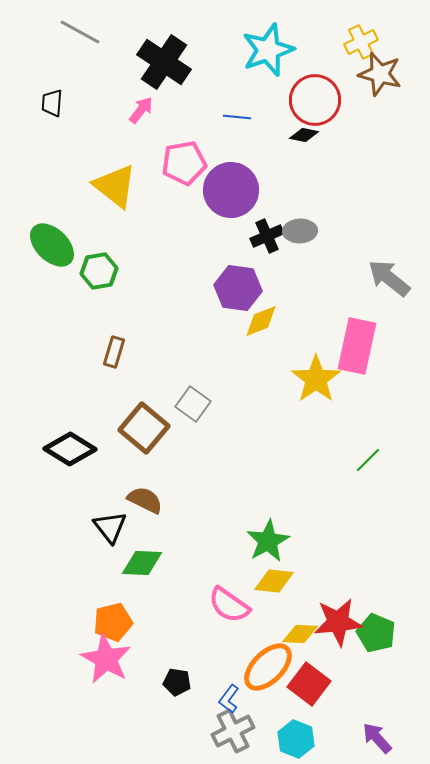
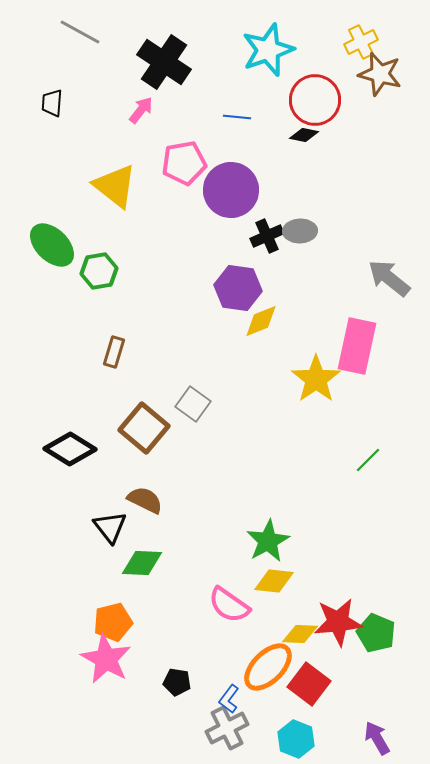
gray cross at (233, 731): moved 6 px left, 3 px up
purple arrow at (377, 738): rotated 12 degrees clockwise
